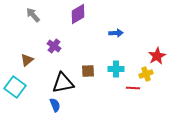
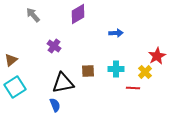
brown triangle: moved 16 px left
yellow cross: moved 1 px left, 2 px up; rotated 24 degrees counterclockwise
cyan square: rotated 20 degrees clockwise
